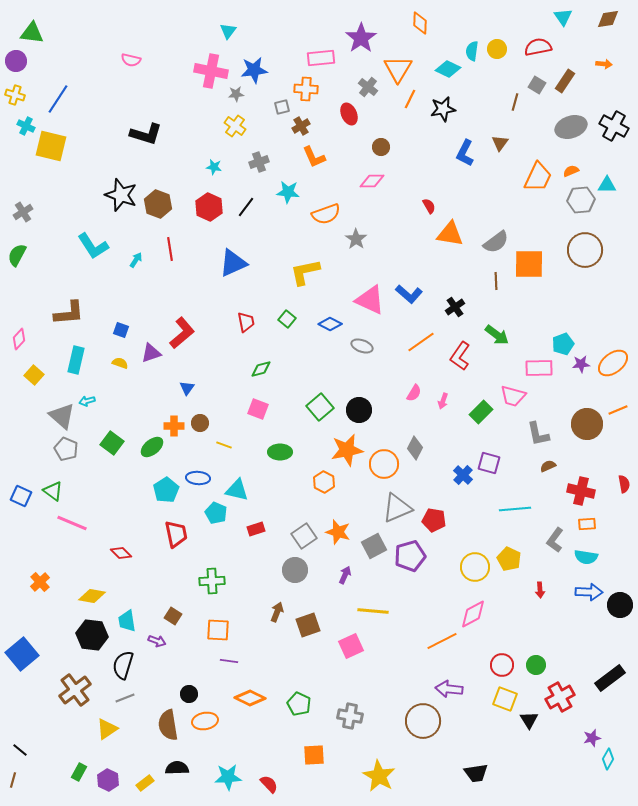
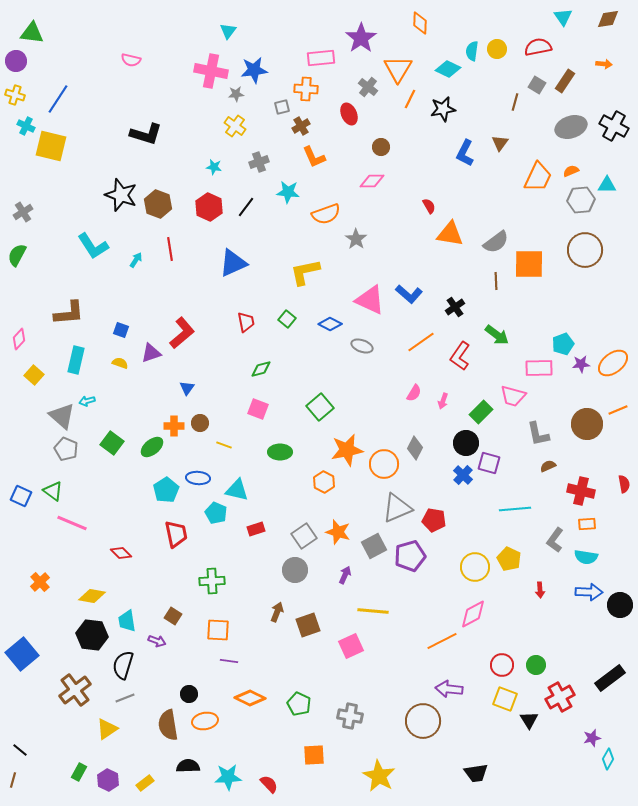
black circle at (359, 410): moved 107 px right, 33 px down
black semicircle at (177, 768): moved 11 px right, 2 px up
